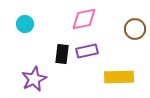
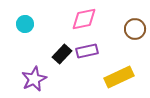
black rectangle: rotated 36 degrees clockwise
yellow rectangle: rotated 24 degrees counterclockwise
